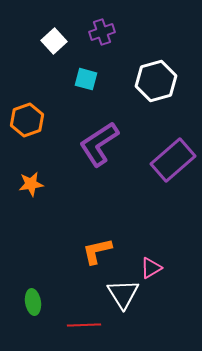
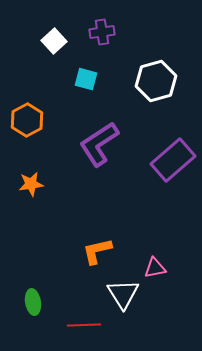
purple cross: rotated 10 degrees clockwise
orange hexagon: rotated 8 degrees counterclockwise
pink triangle: moved 4 px right; rotated 20 degrees clockwise
